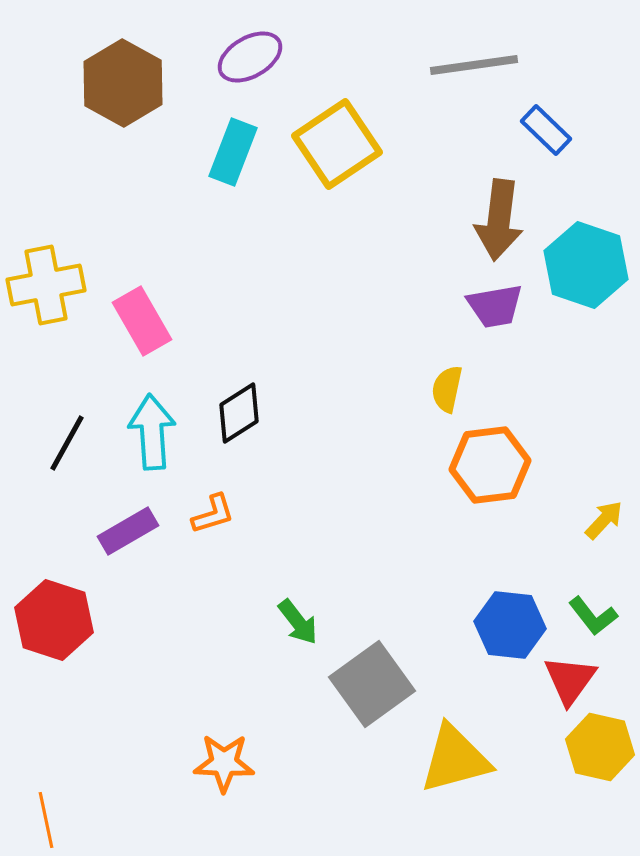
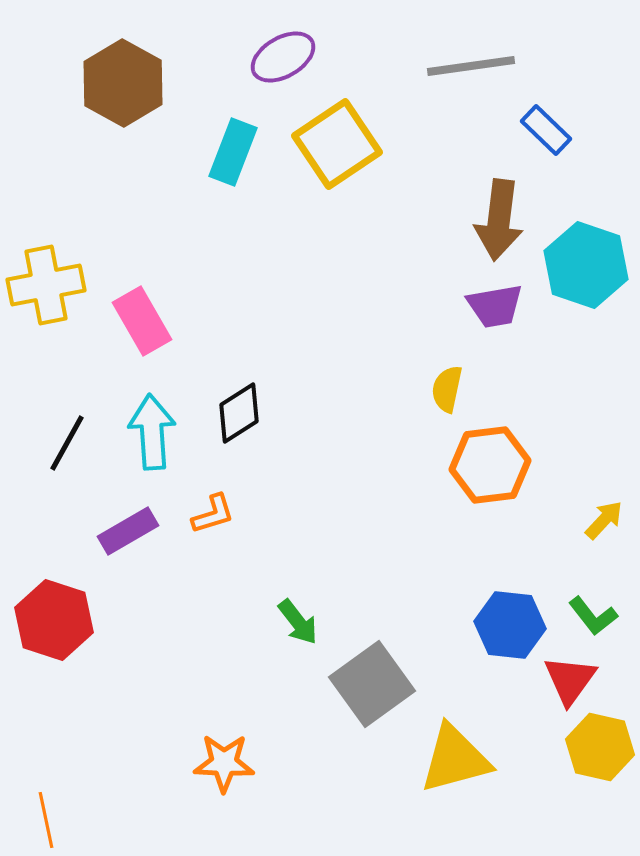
purple ellipse: moved 33 px right
gray line: moved 3 px left, 1 px down
